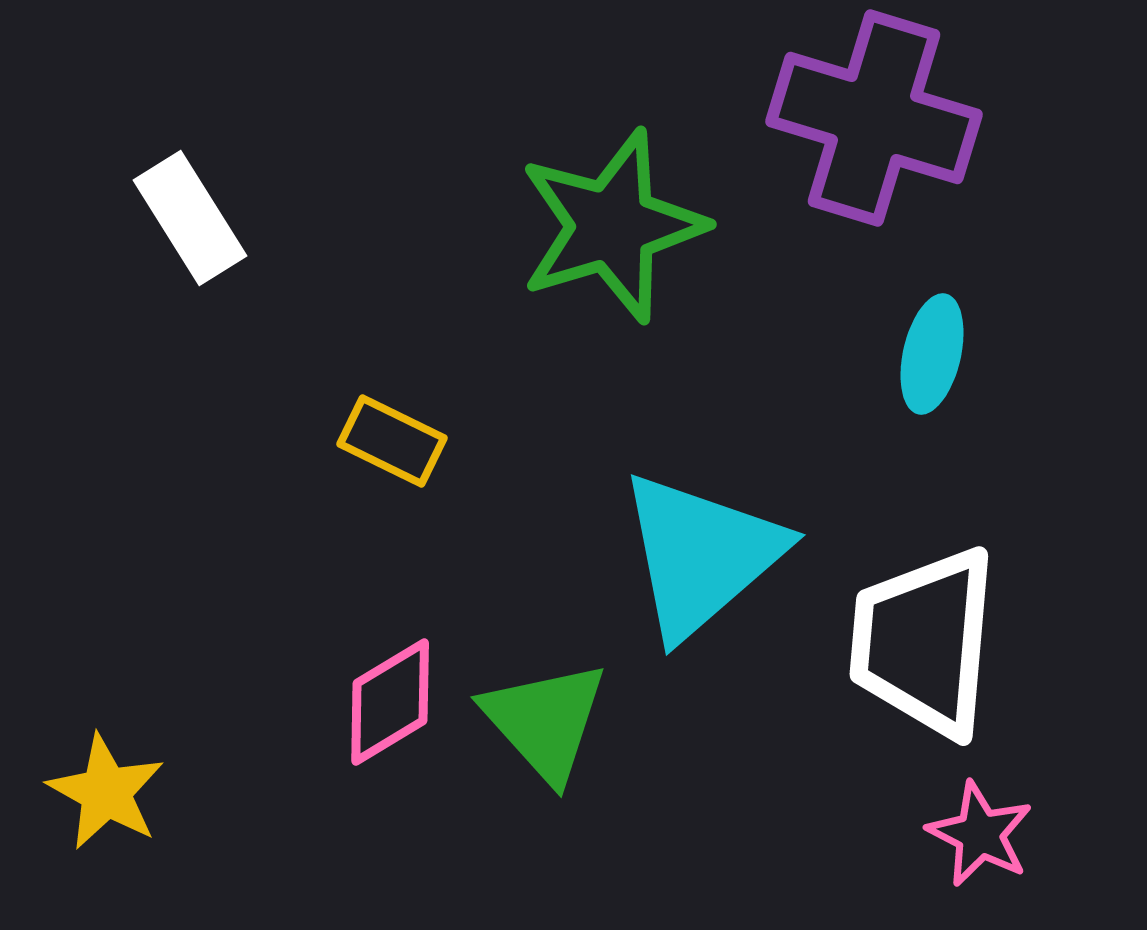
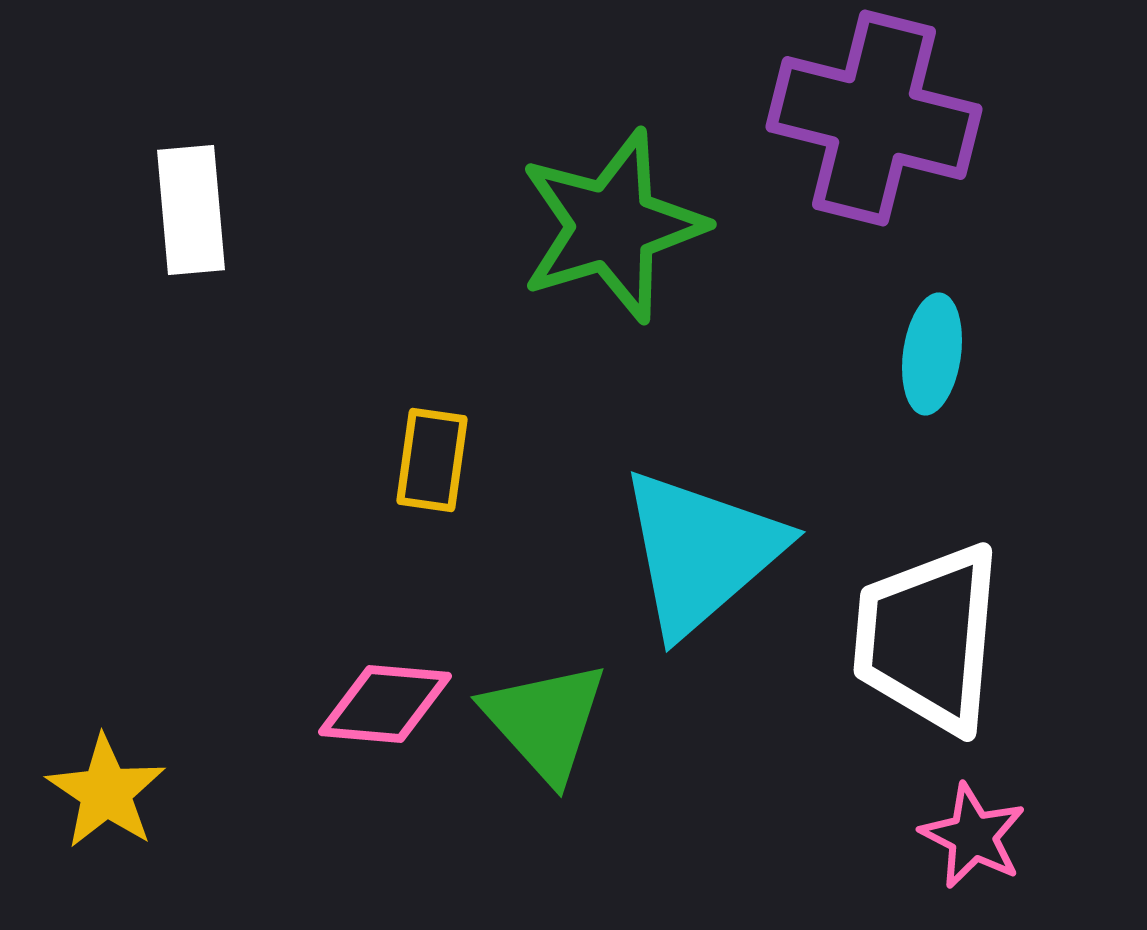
purple cross: rotated 3 degrees counterclockwise
white rectangle: moved 1 px right, 8 px up; rotated 27 degrees clockwise
cyan ellipse: rotated 5 degrees counterclockwise
yellow rectangle: moved 40 px right, 19 px down; rotated 72 degrees clockwise
cyan triangle: moved 3 px up
white trapezoid: moved 4 px right, 4 px up
pink diamond: moved 5 px left, 2 px down; rotated 36 degrees clockwise
yellow star: rotated 5 degrees clockwise
pink star: moved 7 px left, 2 px down
